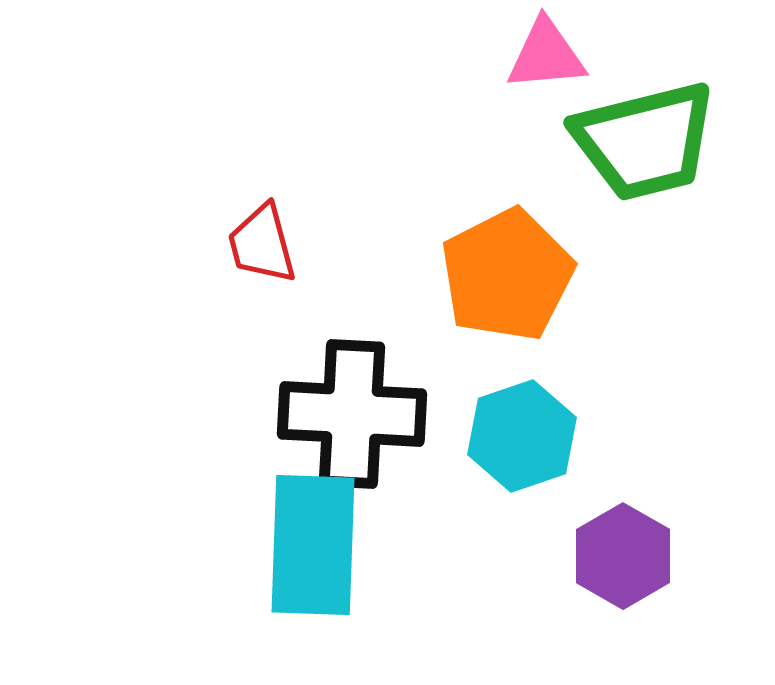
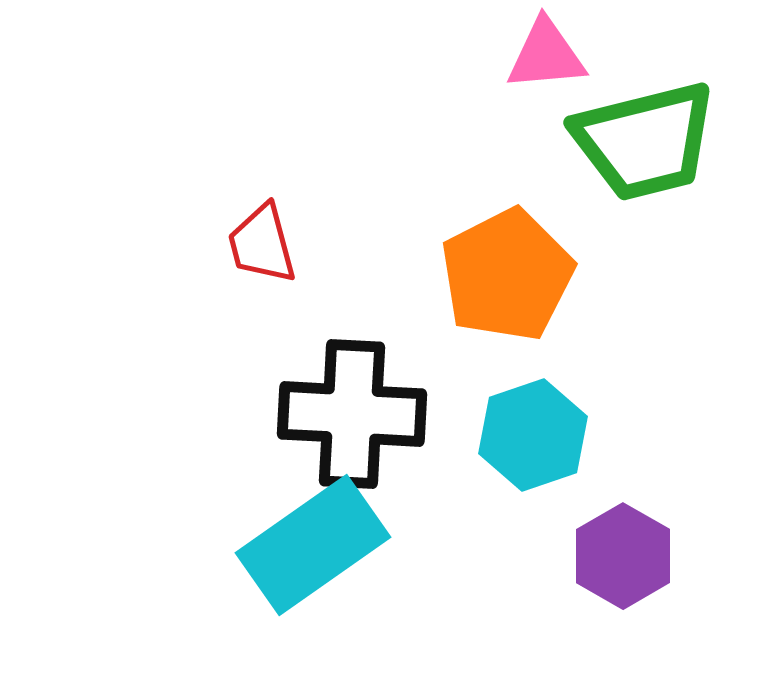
cyan hexagon: moved 11 px right, 1 px up
cyan rectangle: rotated 53 degrees clockwise
